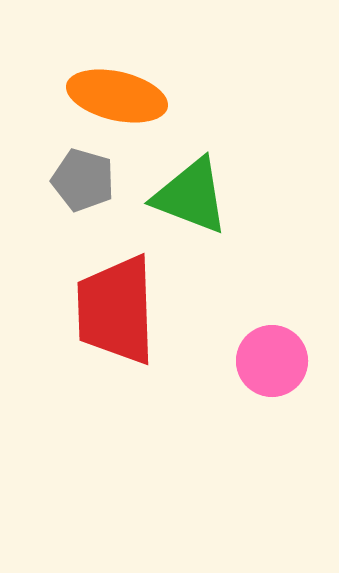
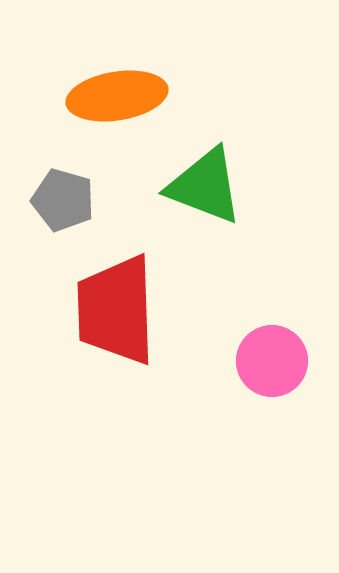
orange ellipse: rotated 22 degrees counterclockwise
gray pentagon: moved 20 px left, 20 px down
green triangle: moved 14 px right, 10 px up
